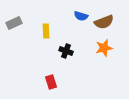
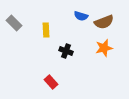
gray rectangle: rotated 70 degrees clockwise
yellow rectangle: moved 1 px up
red rectangle: rotated 24 degrees counterclockwise
